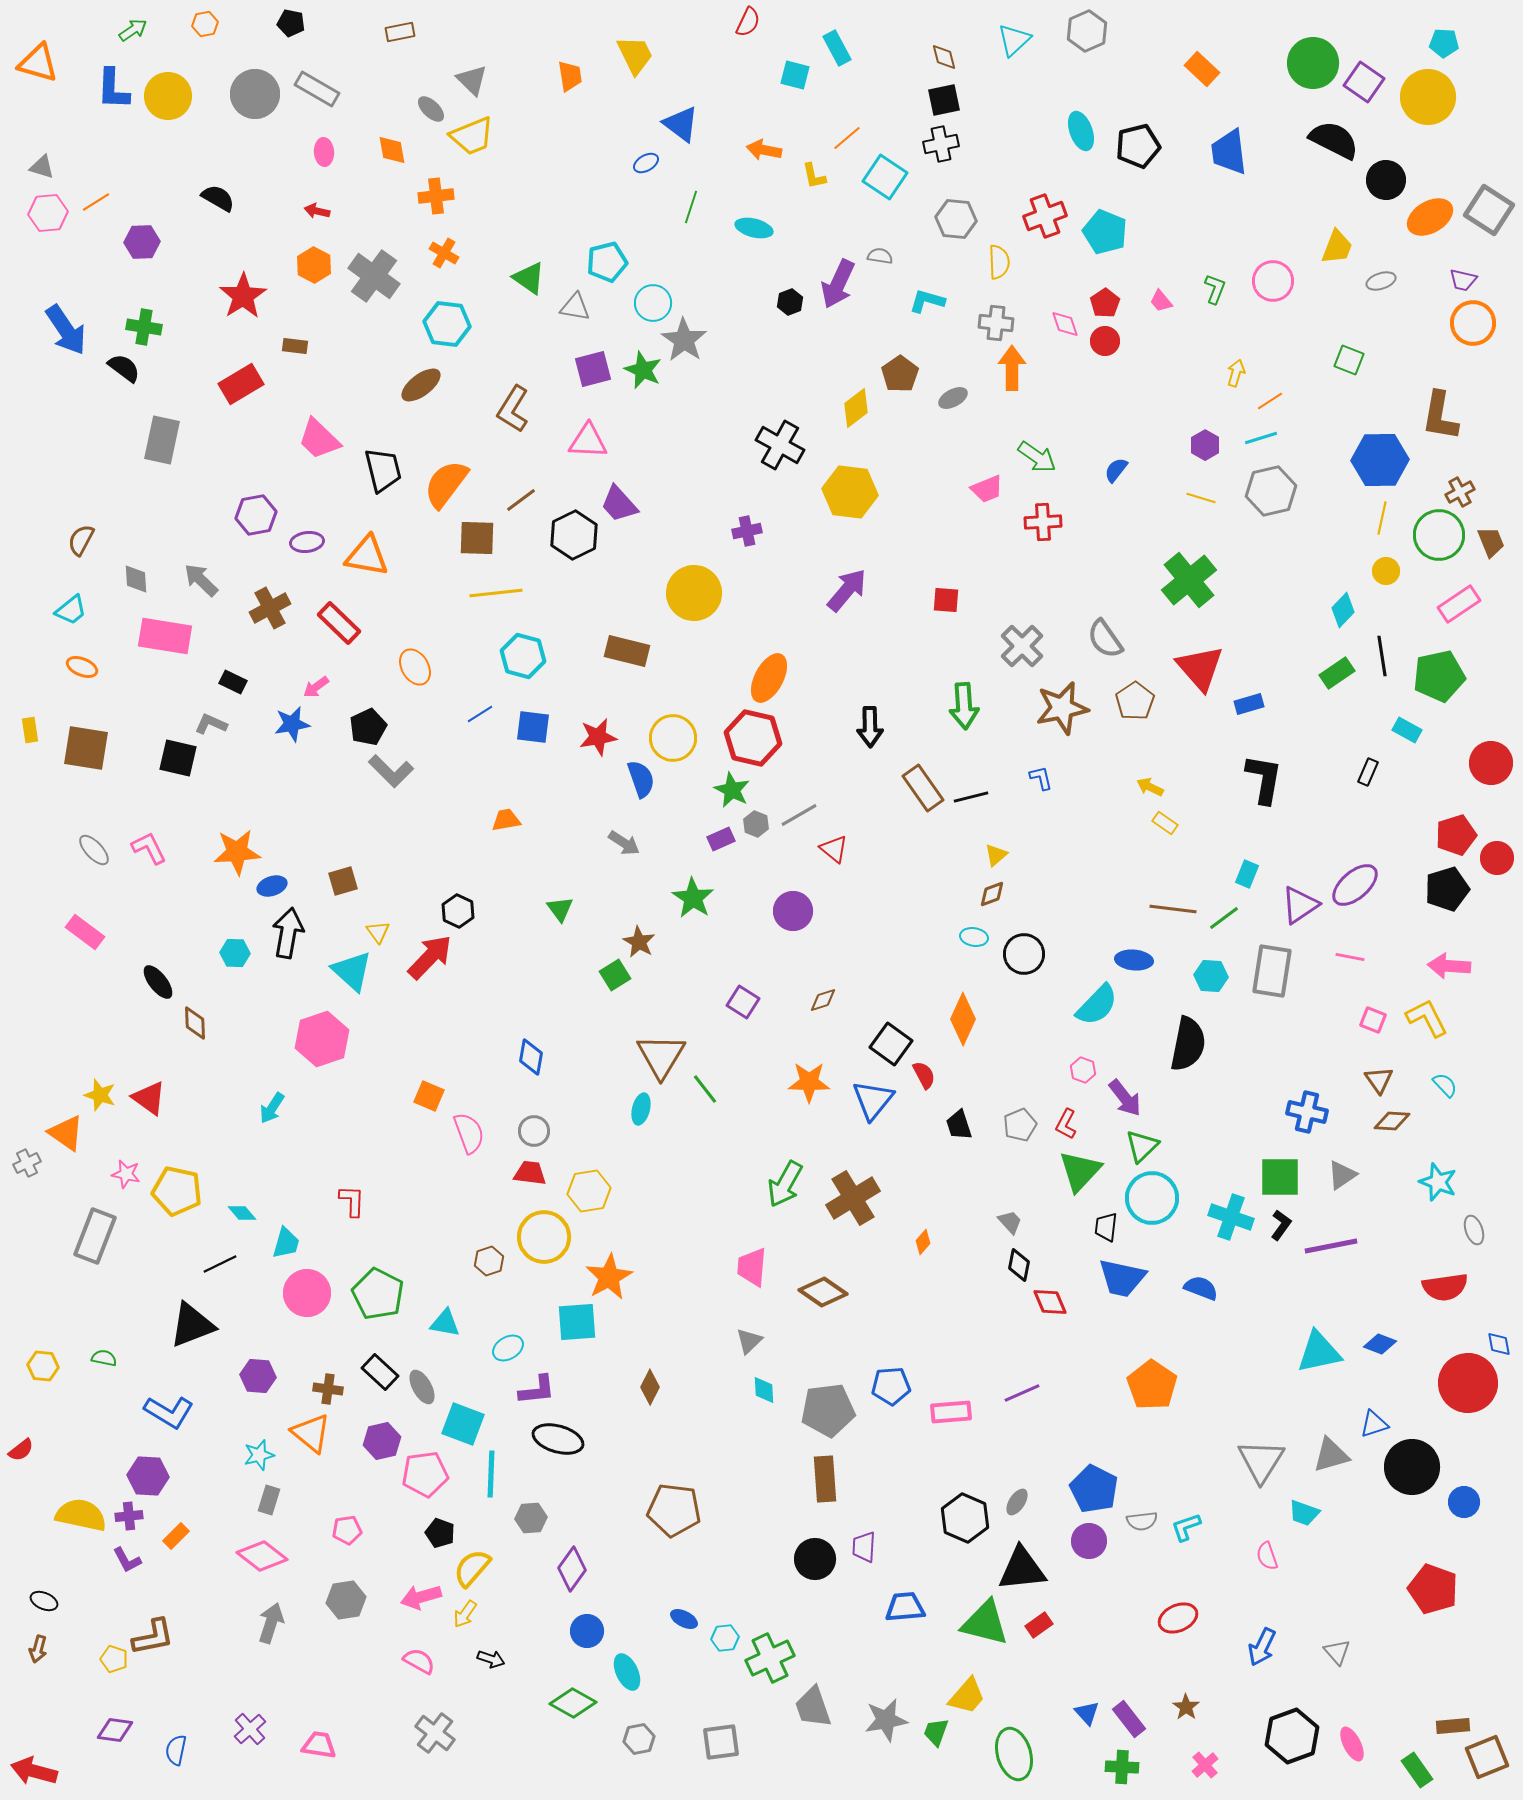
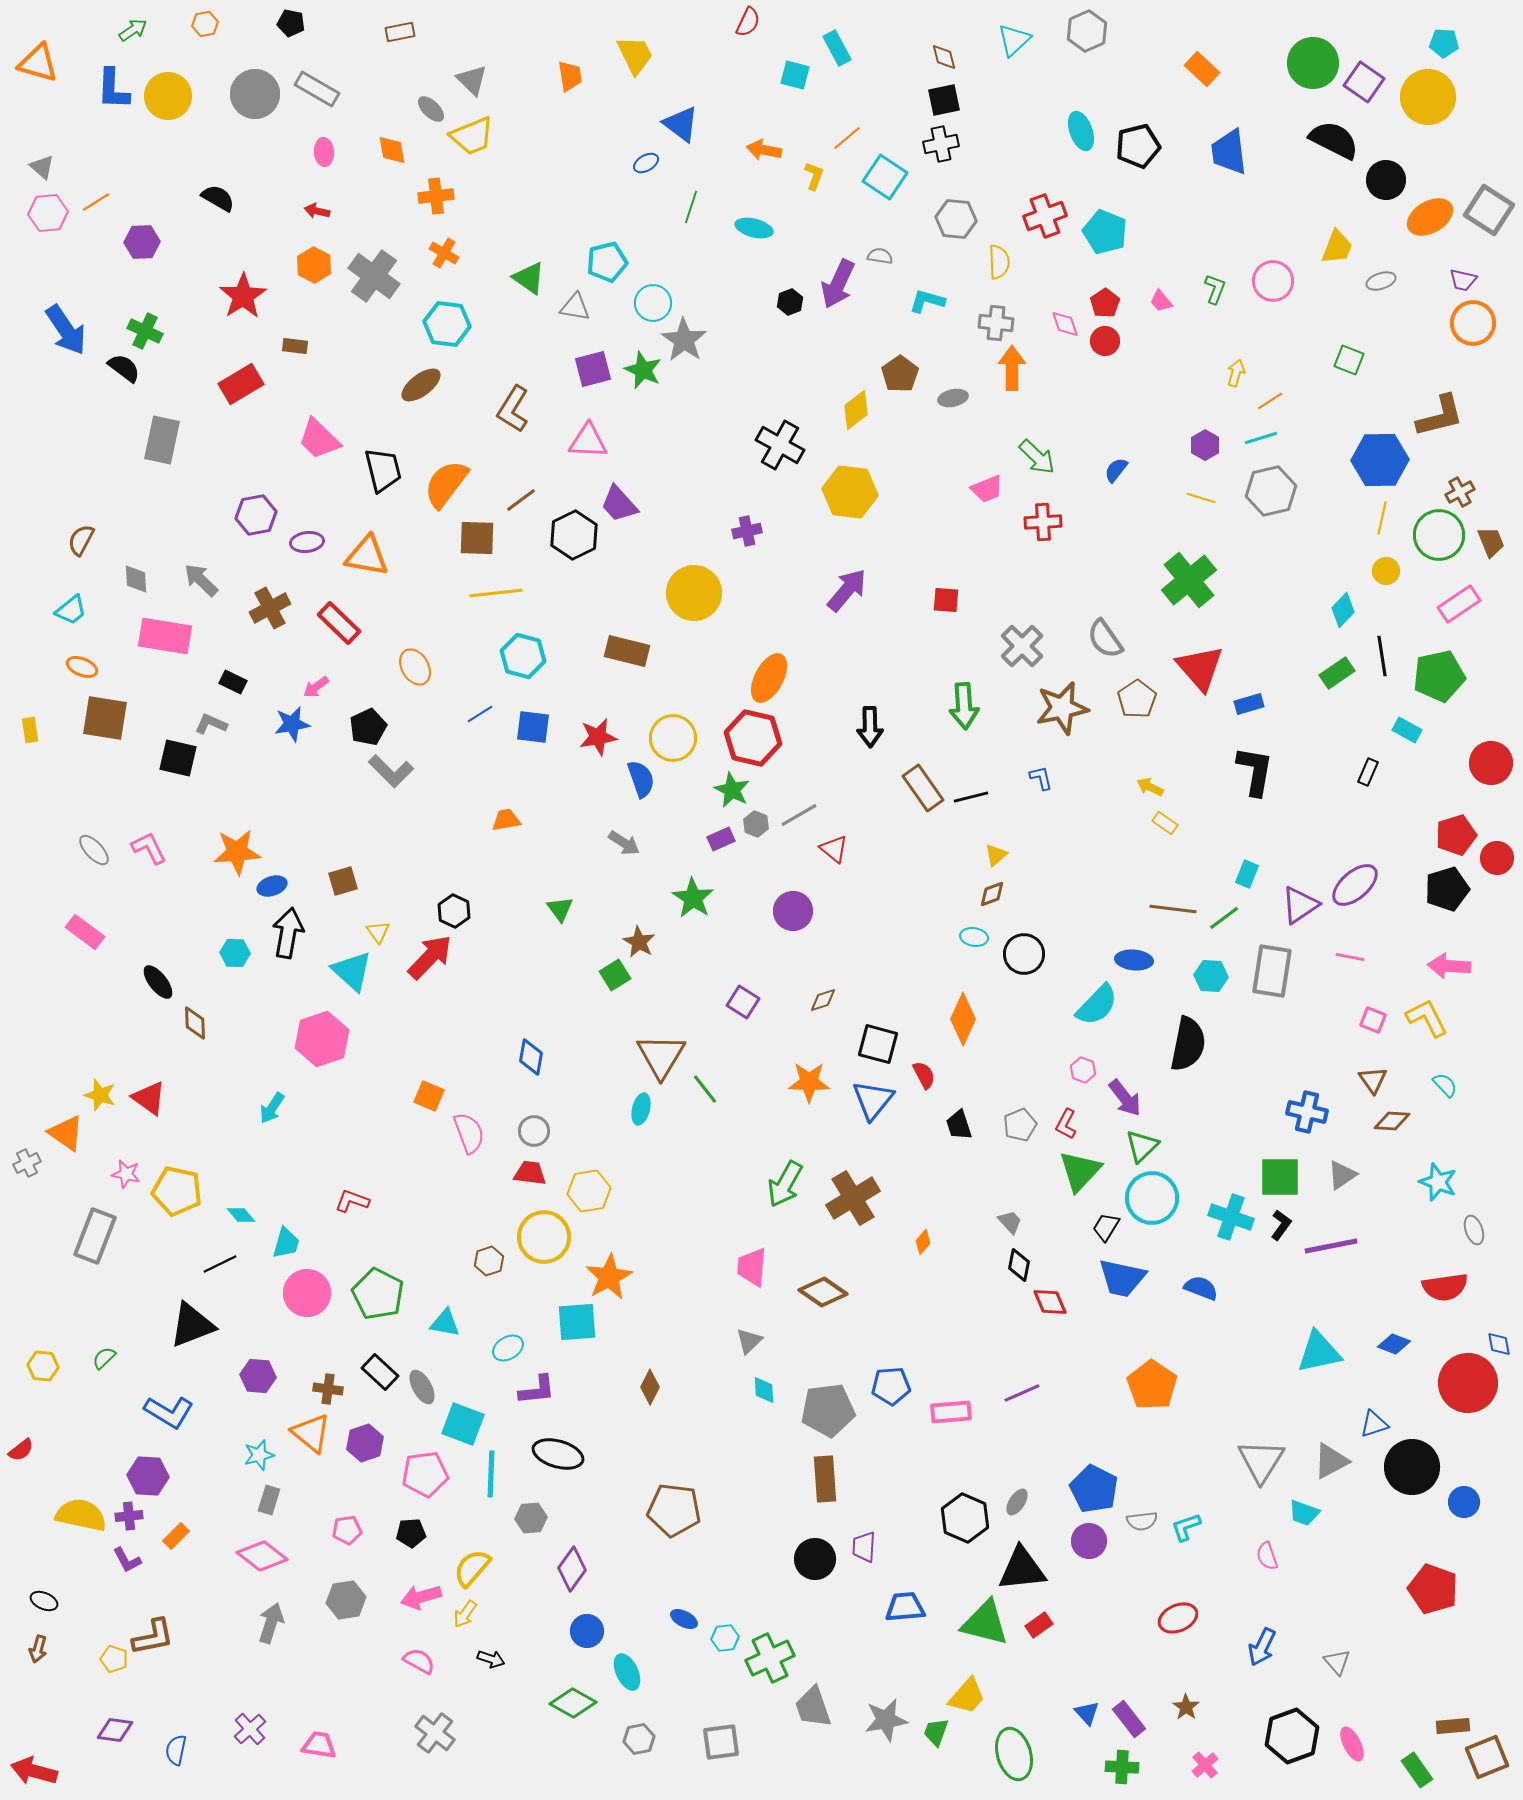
gray triangle at (42, 167): rotated 24 degrees clockwise
yellow L-shape at (814, 176): rotated 148 degrees counterclockwise
green cross at (144, 327): moved 1 px right, 4 px down; rotated 16 degrees clockwise
gray ellipse at (953, 398): rotated 16 degrees clockwise
yellow diamond at (856, 408): moved 2 px down
brown L-shape at (1440, 416): rotated 114 degrees counterclockwise
green arrow at (1037, 457): rotated 9 degrees clockwise
brown pentagon at (1135, 701): moved 2 px right, 2 px up
brown square at (86, 748): moved 19 px right, 30 px up
black L-shape at (1264, 779): moved 9 px left, 8 px up
black hexagon at (458, 911): moved 4 px left
black square at (891, 1044): moved 13 px left; rotated 21 degrees counterclockwise
brown triangle at (1379, 1080): moved 6 px left
red L-shape at (352, 1201): rotated 72 degrees counterclockwise
cyan diamond at (242, 1213): moved 1 px left, 2 px down
black trapezoid at (1106, 1227): rotated 24 degrees clockwise
blue diamond at (1380, 1344): moved 14 px right
green semicircle at (104, 1358): rotated 55 degrees counterclockwise
black ellipse at (558, 1439): moved 15 px down
purple hexagon at (382, 1441): moved 17 px left, 2 px down; rotated 6 degrees counterclockwise
gray triangle at (1331, 1455): moved 6 px down; rotated 12 degrees counterclockwise
black pentagon at (440, 1533): moved 29 px left; rotated 24 degrees counterclockwise
gray triangle at (1337, 1652): moved 10 px down
